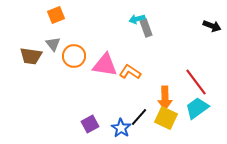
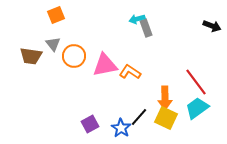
pink triangle: rotated 20 degrees counterclockwise
